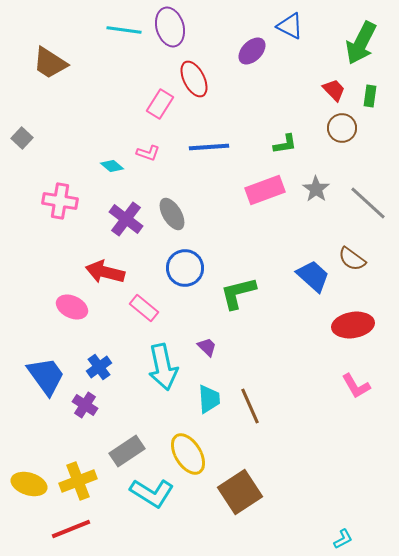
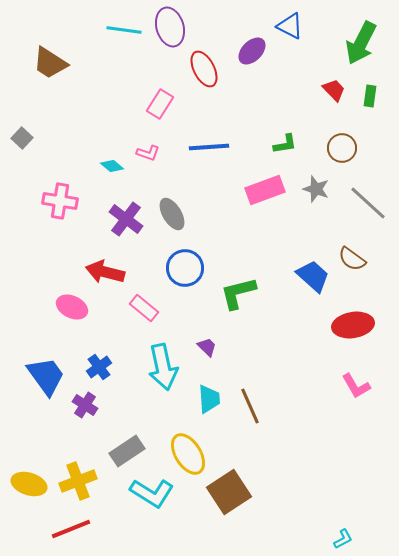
red ellipse at (194, 79): moved 10 px right, 10 px up
brown circle at (342, 128): moved 20 px down
gray star at (316, 189): rotated 16 degrees counterclockwise
brown square at (240, 492): moved 11 px left
